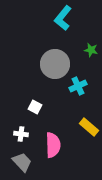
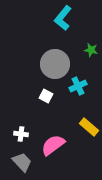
white square: moved 11 px right, 11 px up
pink semicircle: rotated 125 degrees counterclockwise
